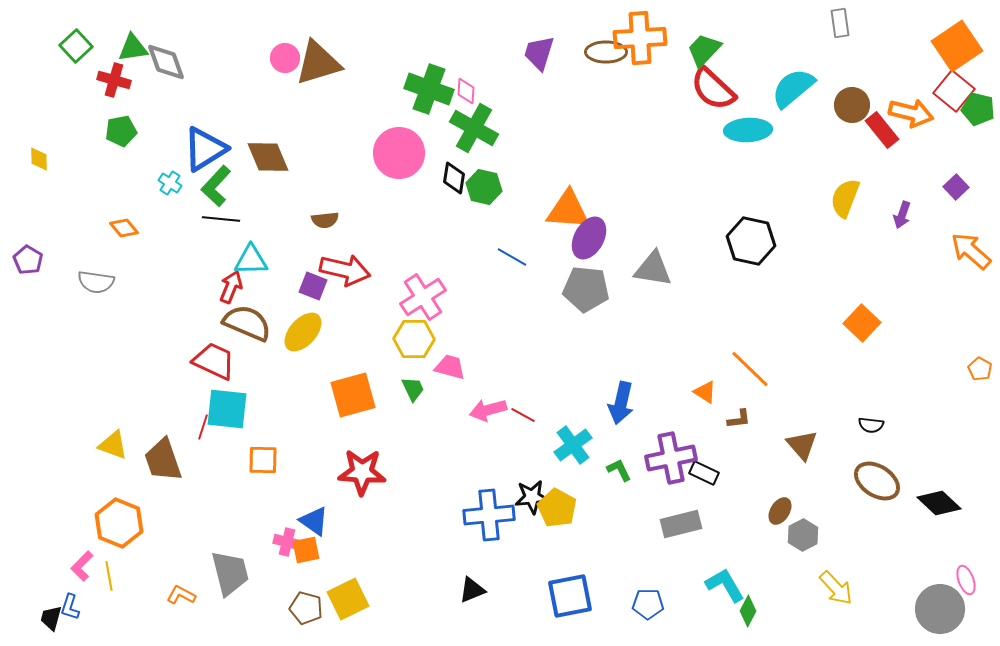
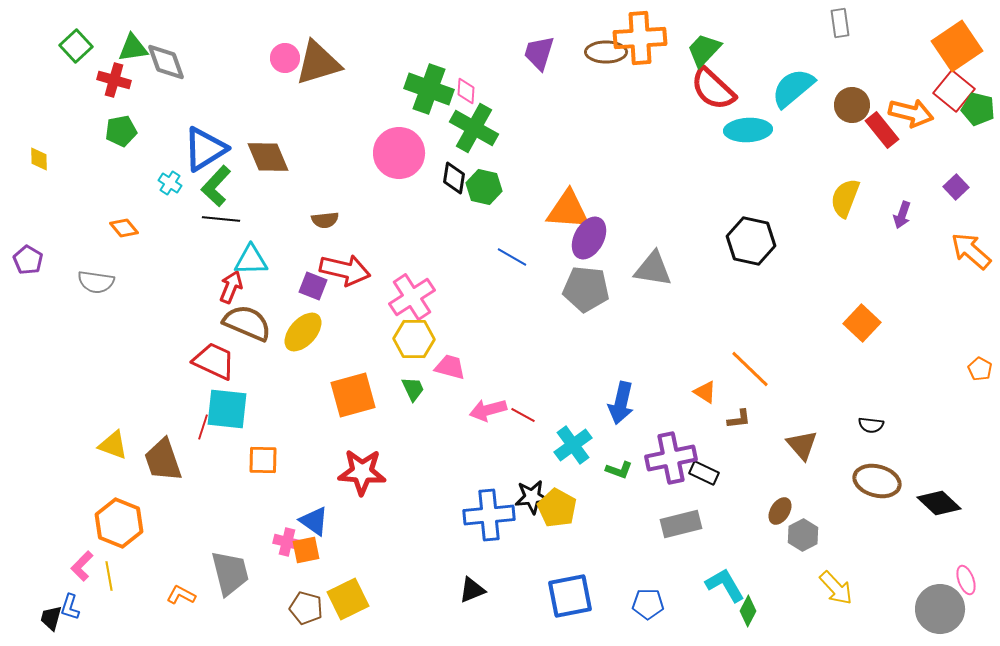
pink cross at (423, 297): moved 11 px left
green L-shape at (619, 470): rotated 136 degrees clockwise
brown ellipse at (877, 481): rotated 18 degrees counterclockwise
